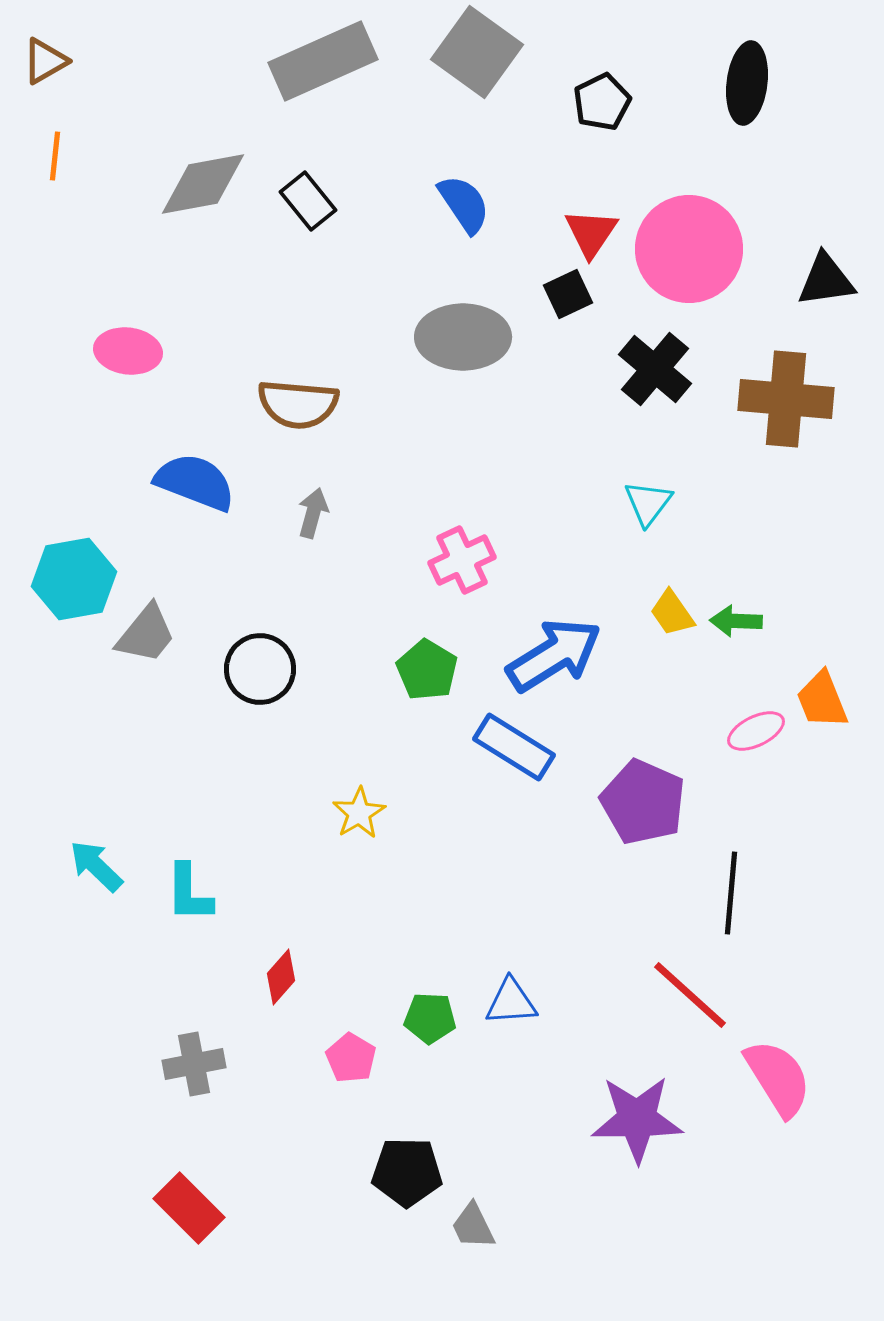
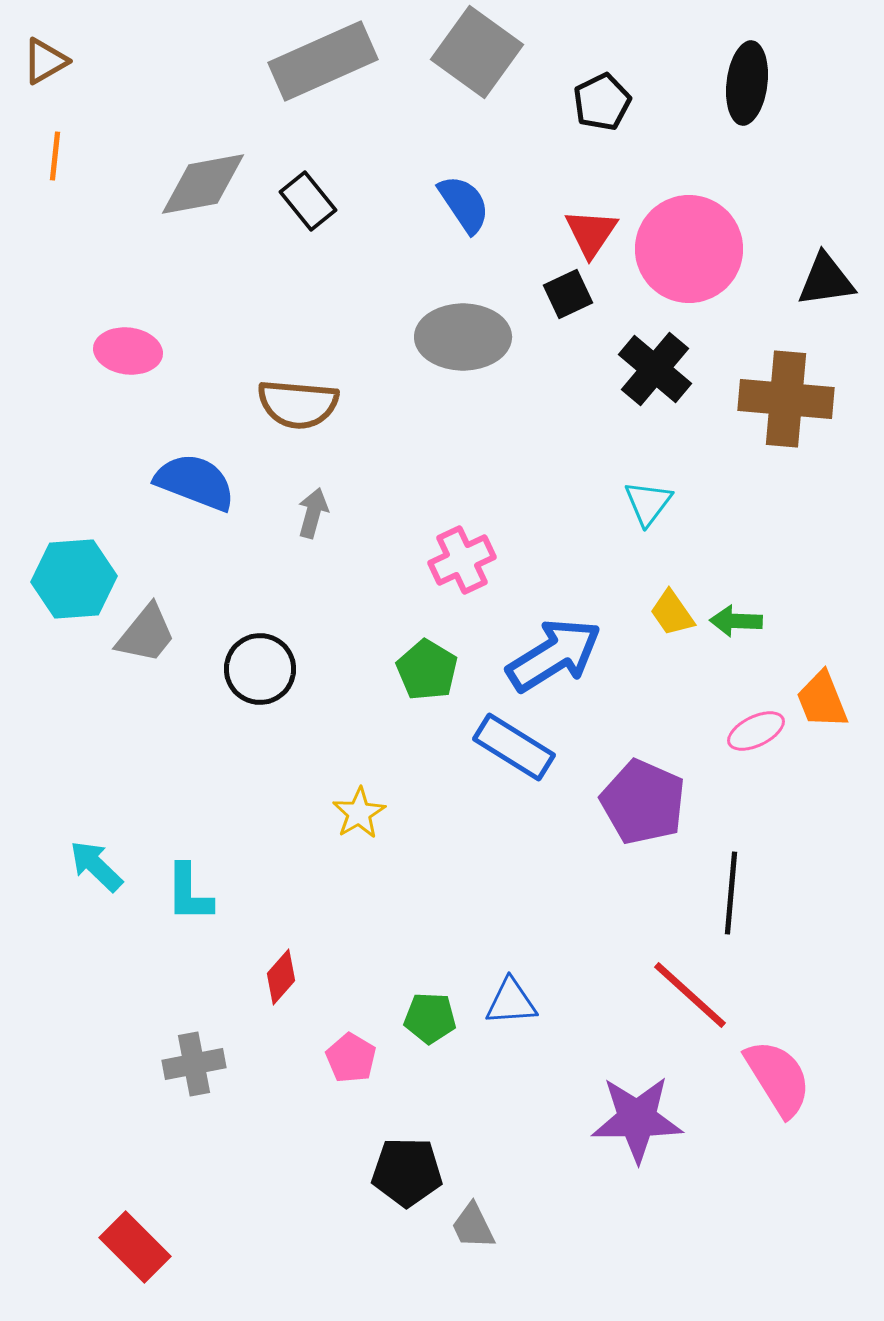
cyan hexagon at (74, 579): rotated 6 degrees clockwise
red rectangle at (189, 1208): moved 54 px left, 39 px down
